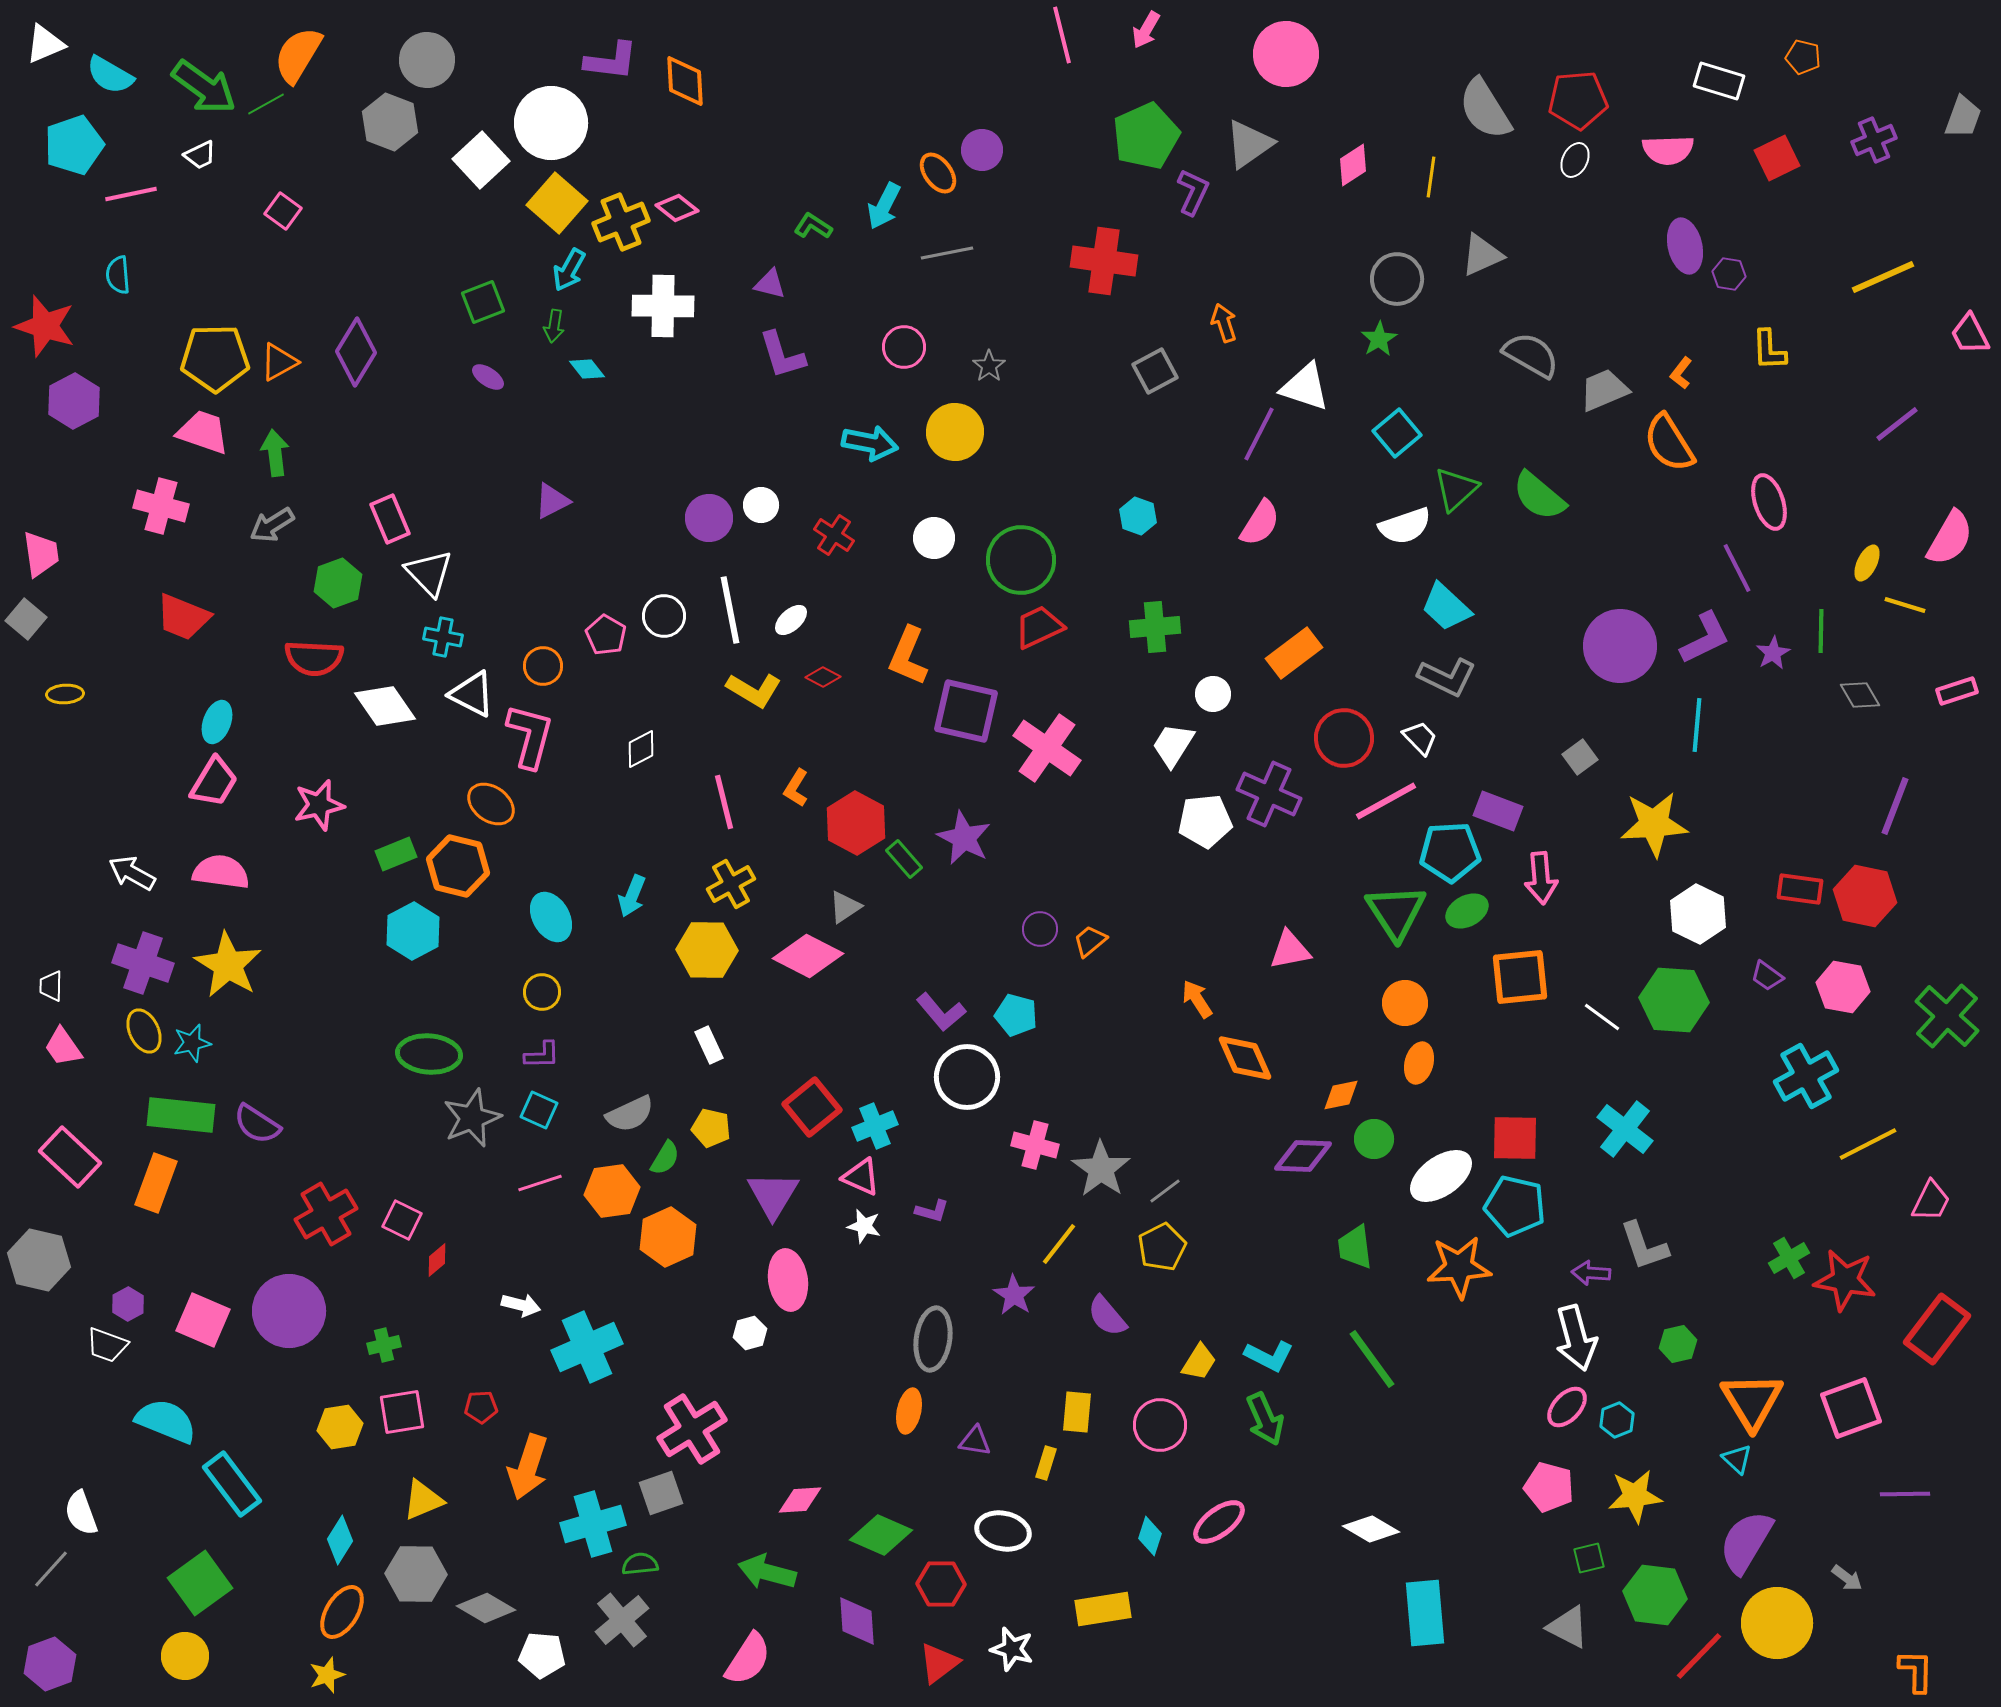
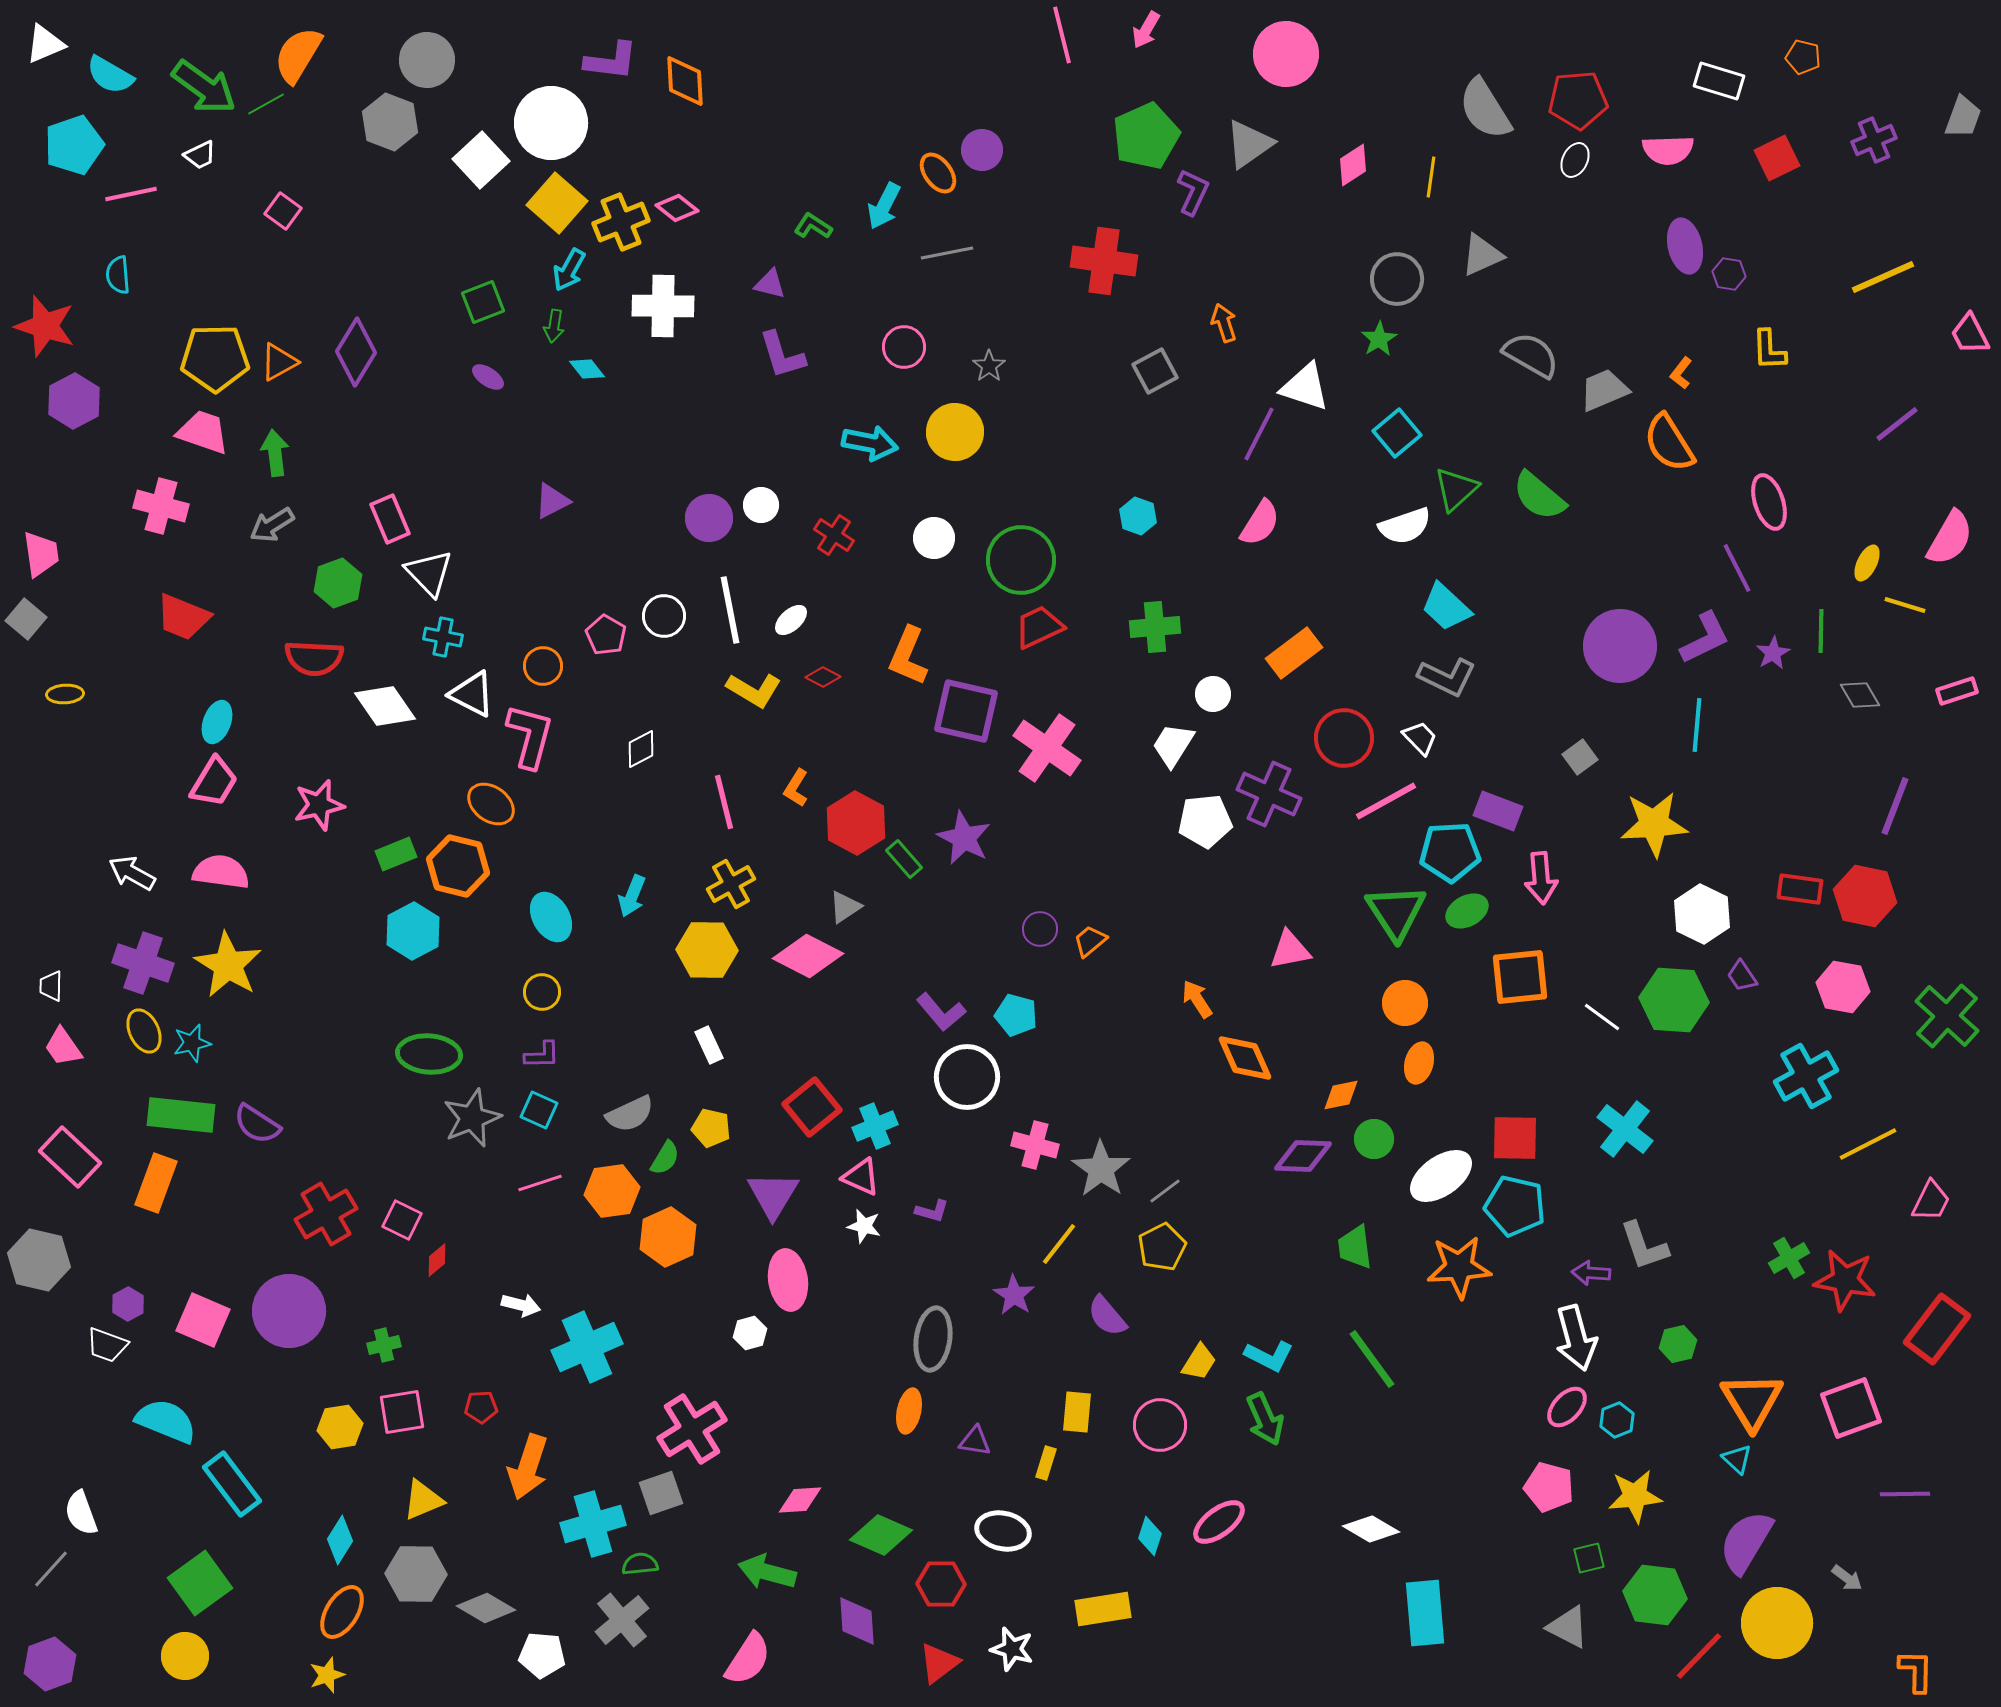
white hexagon at (1698, 914): moved 4 px right
purple trapezoid at (1767, 976): moved 25 px left; rotated 20 degrees clockwise
